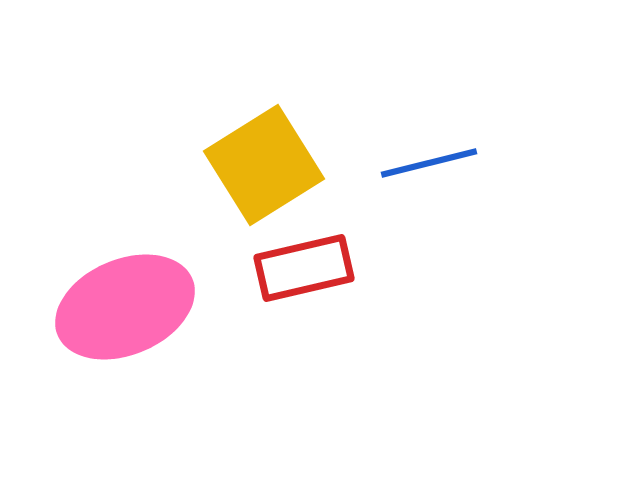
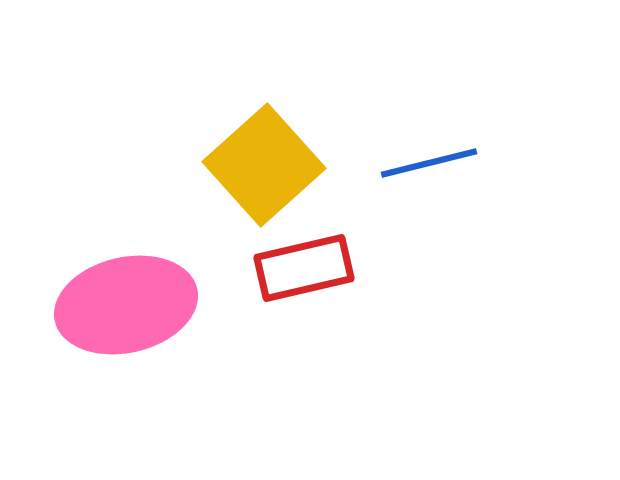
yellow square: rotated 10 degrees counterclockwise
pink ellipse: moved 1 px right, 2 px up; rotated 10 degrees clockwise
